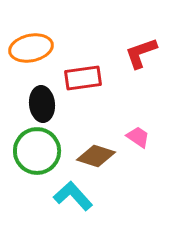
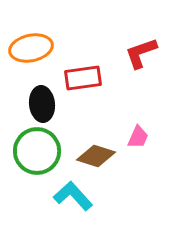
pink trapezoid: rotated 80 degrees clockwise
